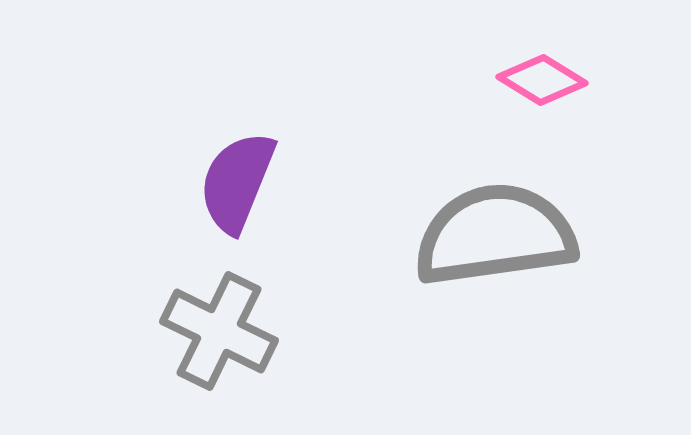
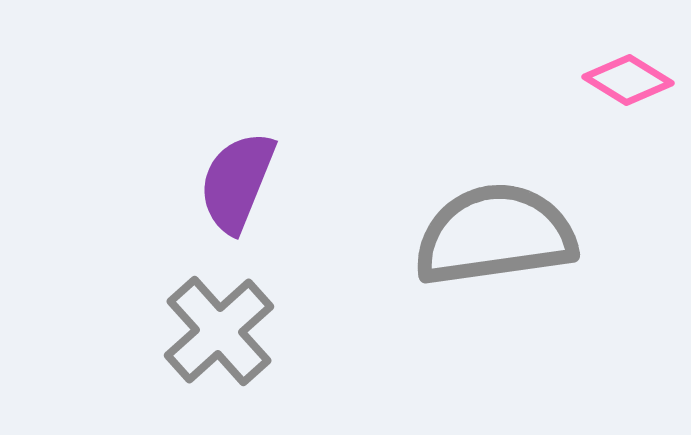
pink diamond: moved 86 px right
gray cross: rotated 22 degrees clockwise
